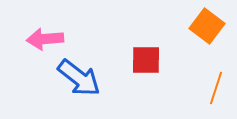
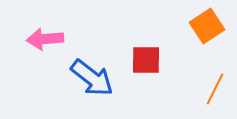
orange square: rotated 20 degrees clockwise
blue arrow: moved 13 px right
orange line: moved 1 px left, 1 px down; rotated 8 degrees clockwise
